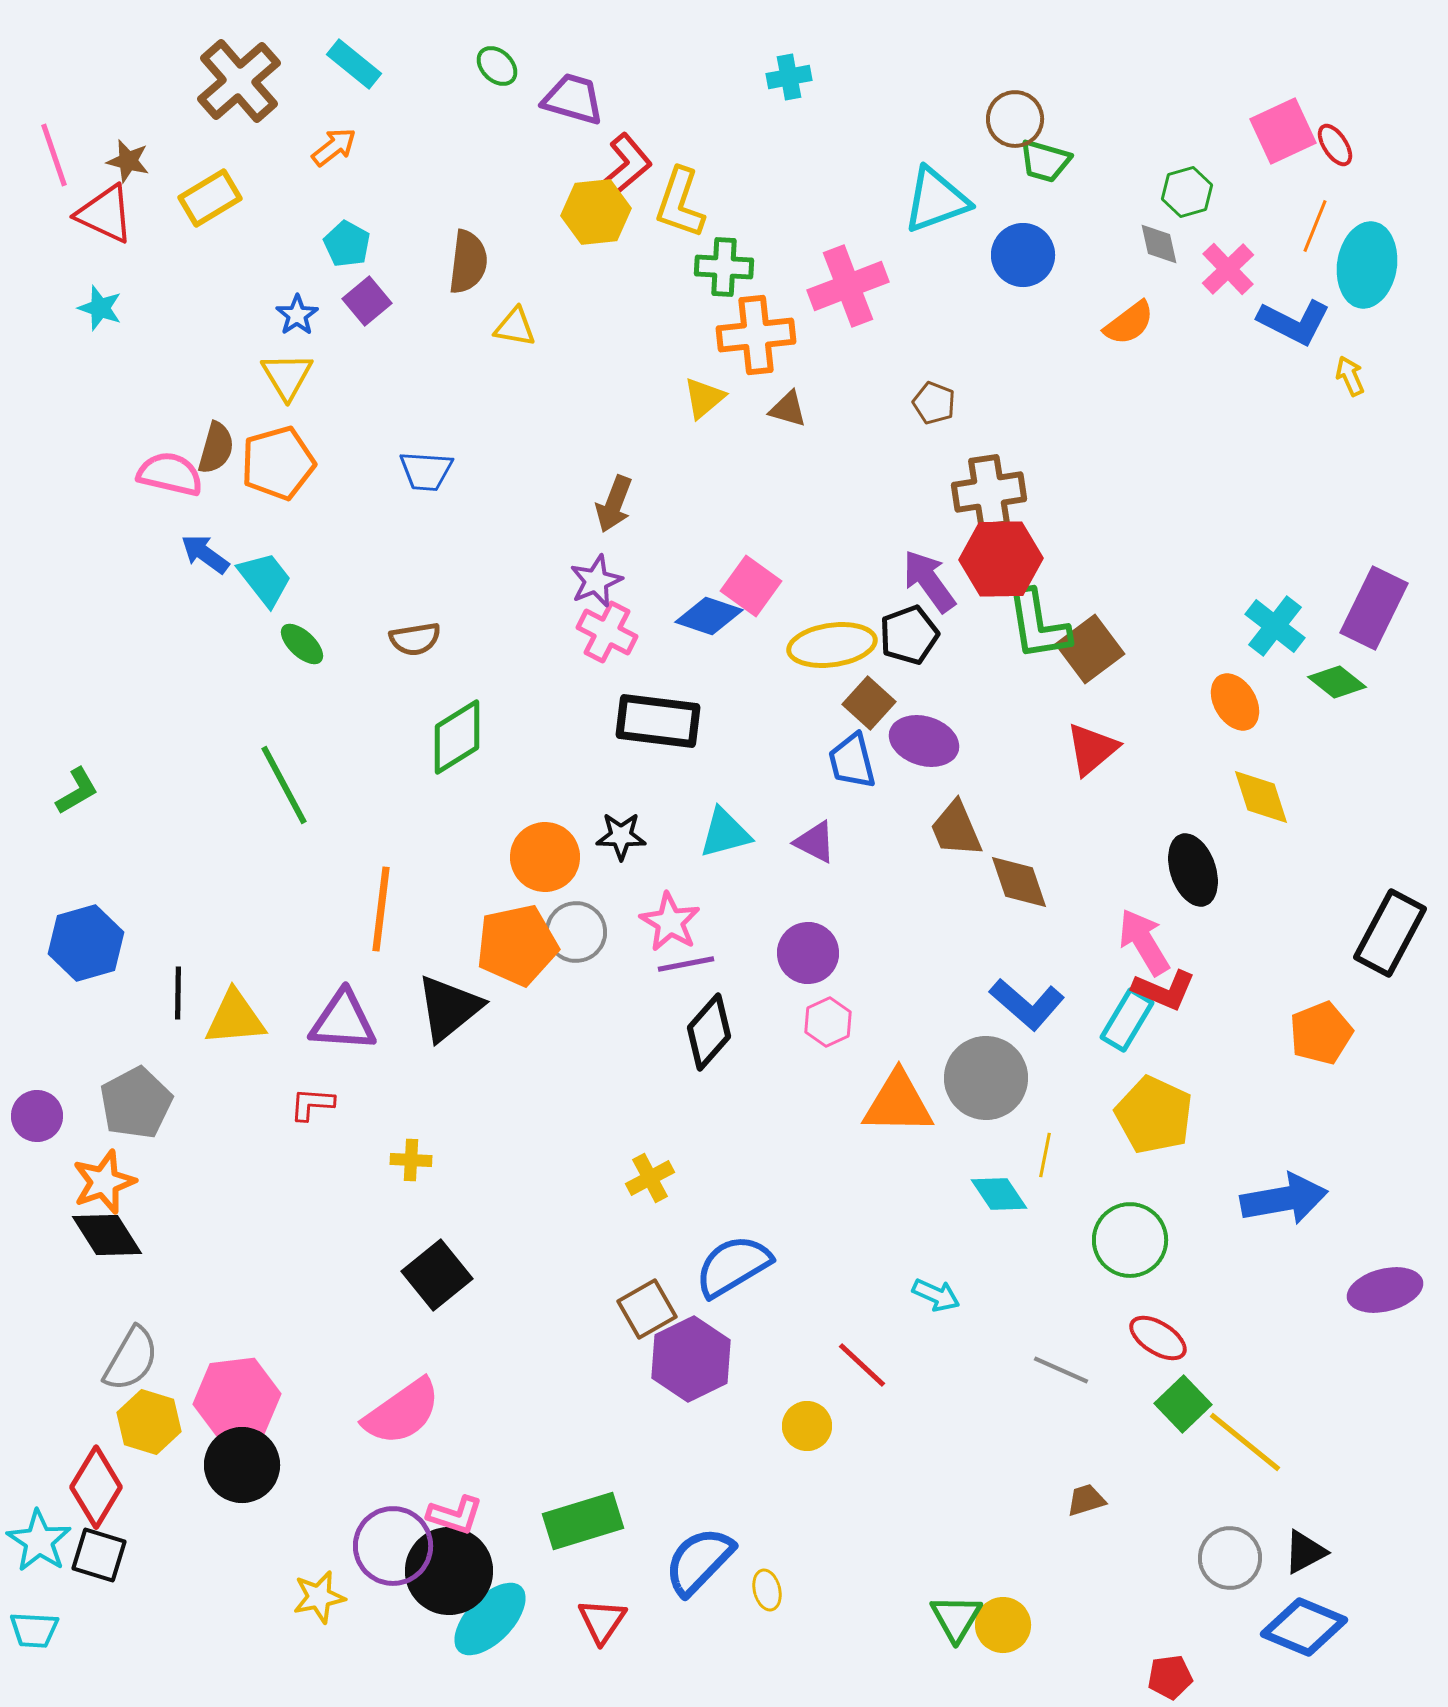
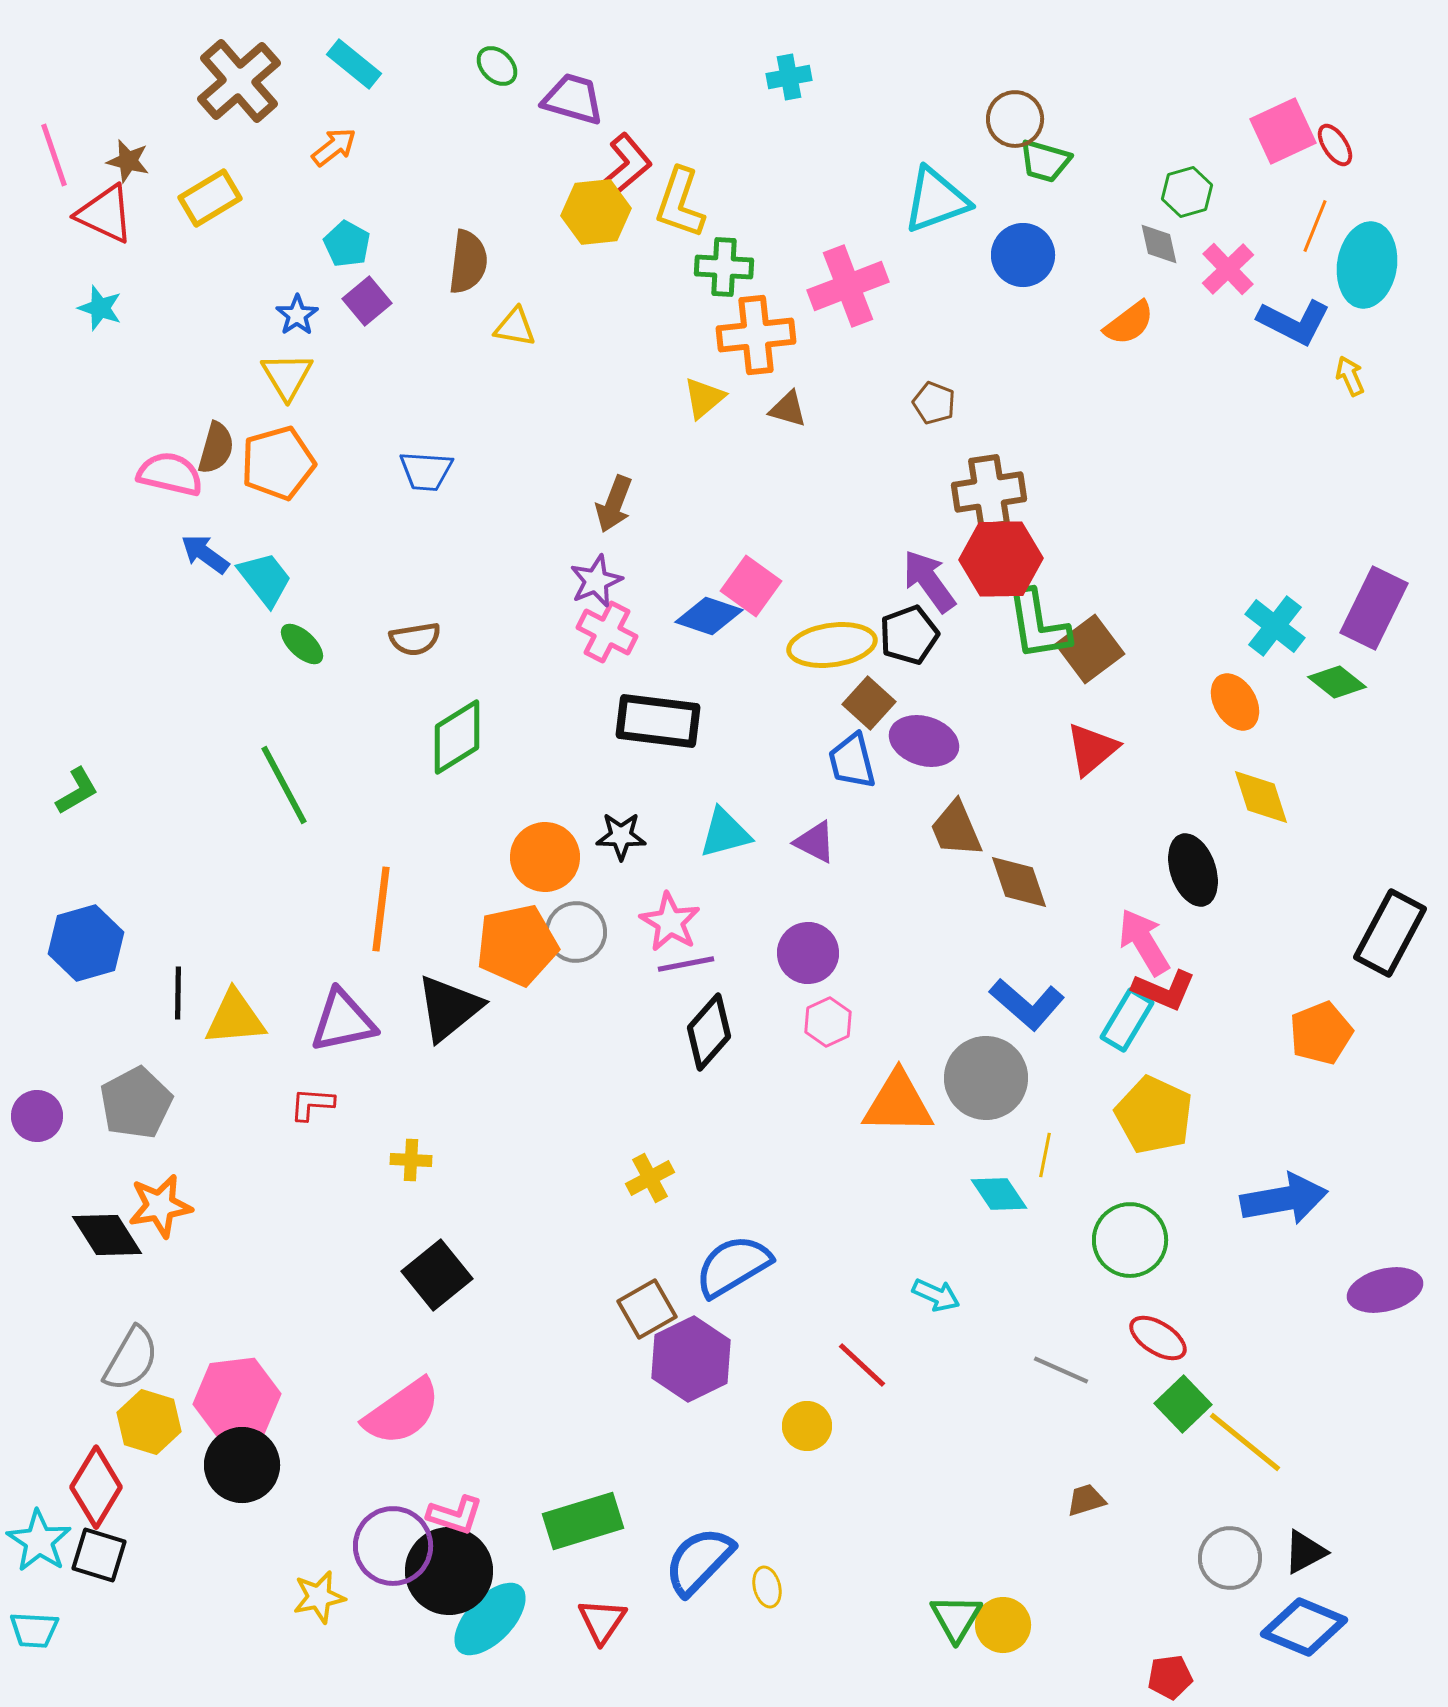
purple triangle at (343, 1021): rotated 16 degrees counterclockwise
orange star at (104, 1182): moved 56 px right, 24 px down; rotated 10 degrees clockwise
yellow ellipse at (767, 1590): moved 3 px up
